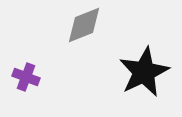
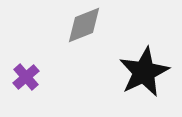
purple cross: rotated 28 degrees clockwise
